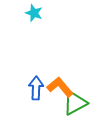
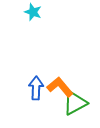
cyan star: moved 1 px left, 1 px up
